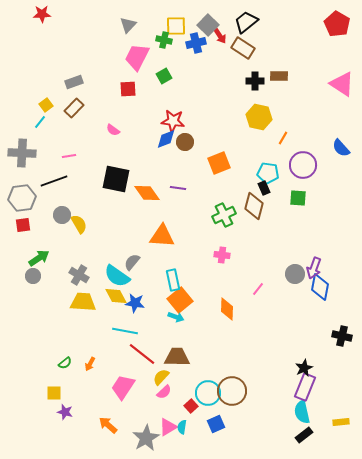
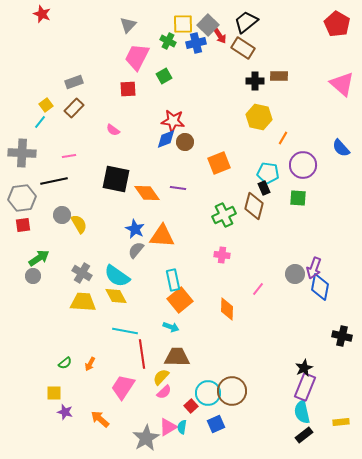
red star at (42, 14): rotated 24 degrees clockwise
yellow square at (176, 26): moved 7 px right, 2 px up
green cross at (164, 40): moved 4 px right, 1 px down; rotated 14 degrees clockwise
pink triangle at (342, 84): rotated 8 degrees clockwise
black line at (54, 181): rotated 8 degrees clockwise
gray semicircle at (132, 262): moved 4 px right, 12 px up
gray cross at (79, 275): moved 3 px right, 2 px up
blue star at (135, 303): moved 74 px up; rotated 18 degrees clockwise
cyan arrow at (176, 317): moved 5 px left, 10 px down
red line at (142, 354): rotated 44 degrees clockwise
orange arrow at (108, 425): moved 8 px left, 6 px up
